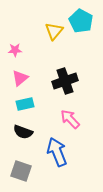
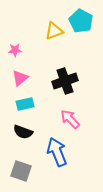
yellow triangle: rotated 30 degrees clockwise
